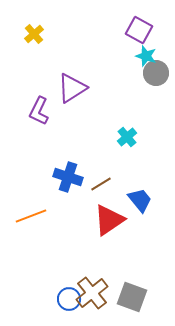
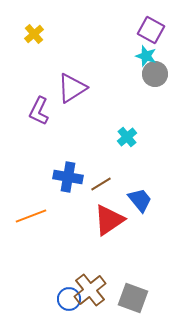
purple square: moved 12 px right
gray circle: moved 1 px left, 1 px down
blue cross: rotated 8 degrees counterclockwise
brown cross: moved 2 px left, 3 px up
gray square: moved 1 px right, 1 px down
